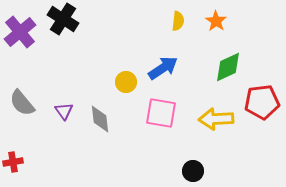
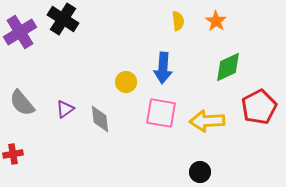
yellow semicircle: rotated 12 degrees counterclockwise
purple cross: rotated 8 degrees clockwise
blue arrow: rotated 128 degrees clockwise
red pentagon: moved 3 px left, 5 px down; rotated 20 degrees counterclockwise
purple triangle: moved 1 px right, 2 px up; rotated 30 degrees clockwise
yellow arrow: moved 9 px left, 2 px down
red cross: moved 8 px up
black circle: moved 7 px right, 1 px down
